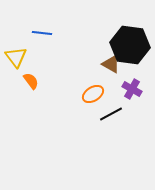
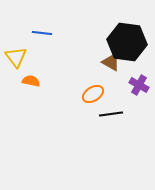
black hexagon: moved 3 px left, 3 px up
brown triangle: moved 2 px up
orange semicircle: rotated 42 degrees counterclockwise
purple cross: moved 7 px right, 4 px up
black line: rotated 20 degrees clockwise
